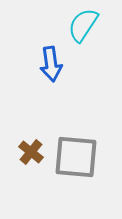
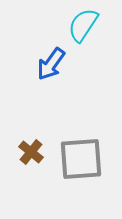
blue arrow: rotated 44 degrees clockwise
gray square: moved 5 px right, 2 px down; rotated 9 degrees counterclockwise
